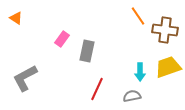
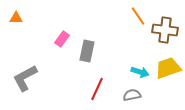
orange triangle: rotated 32 degrees counterclockwise
yellow trapezoid: moved 1 px down
cyan arrow: rotated 72 degrees counterclockwise
gray semicircle: moved 1 px up
